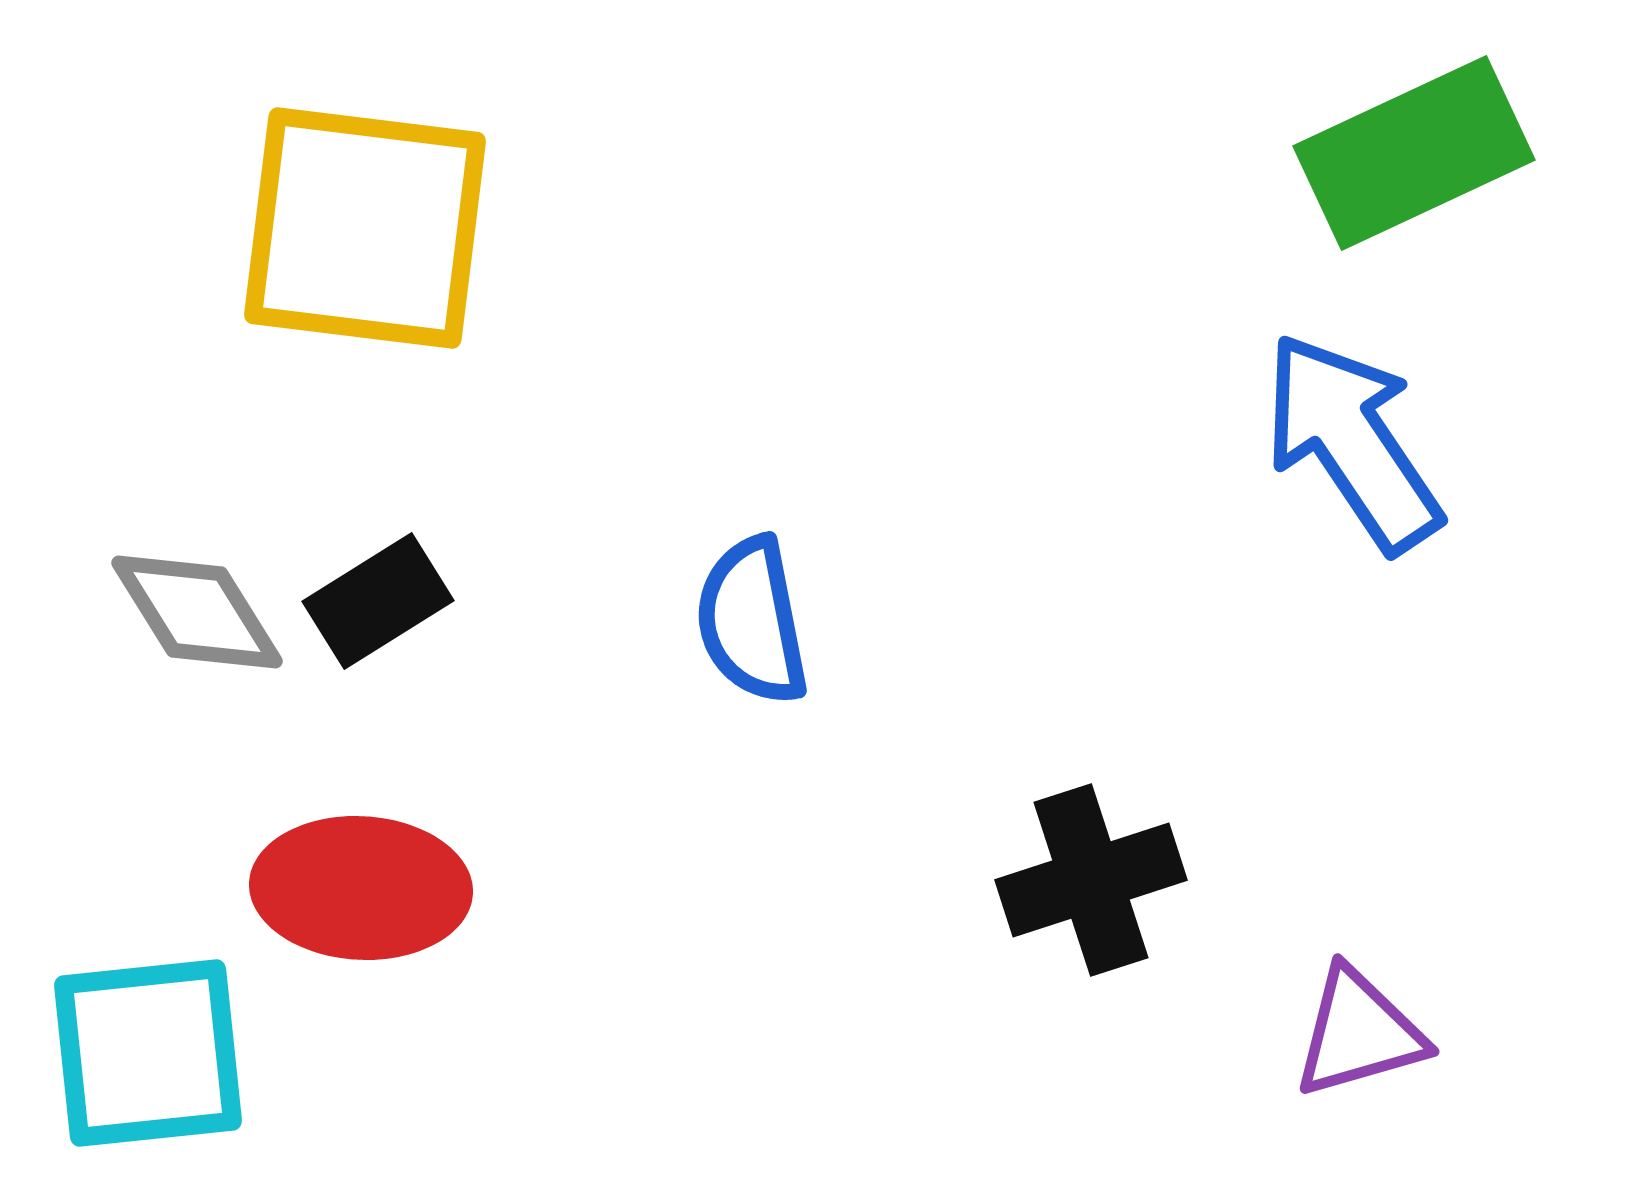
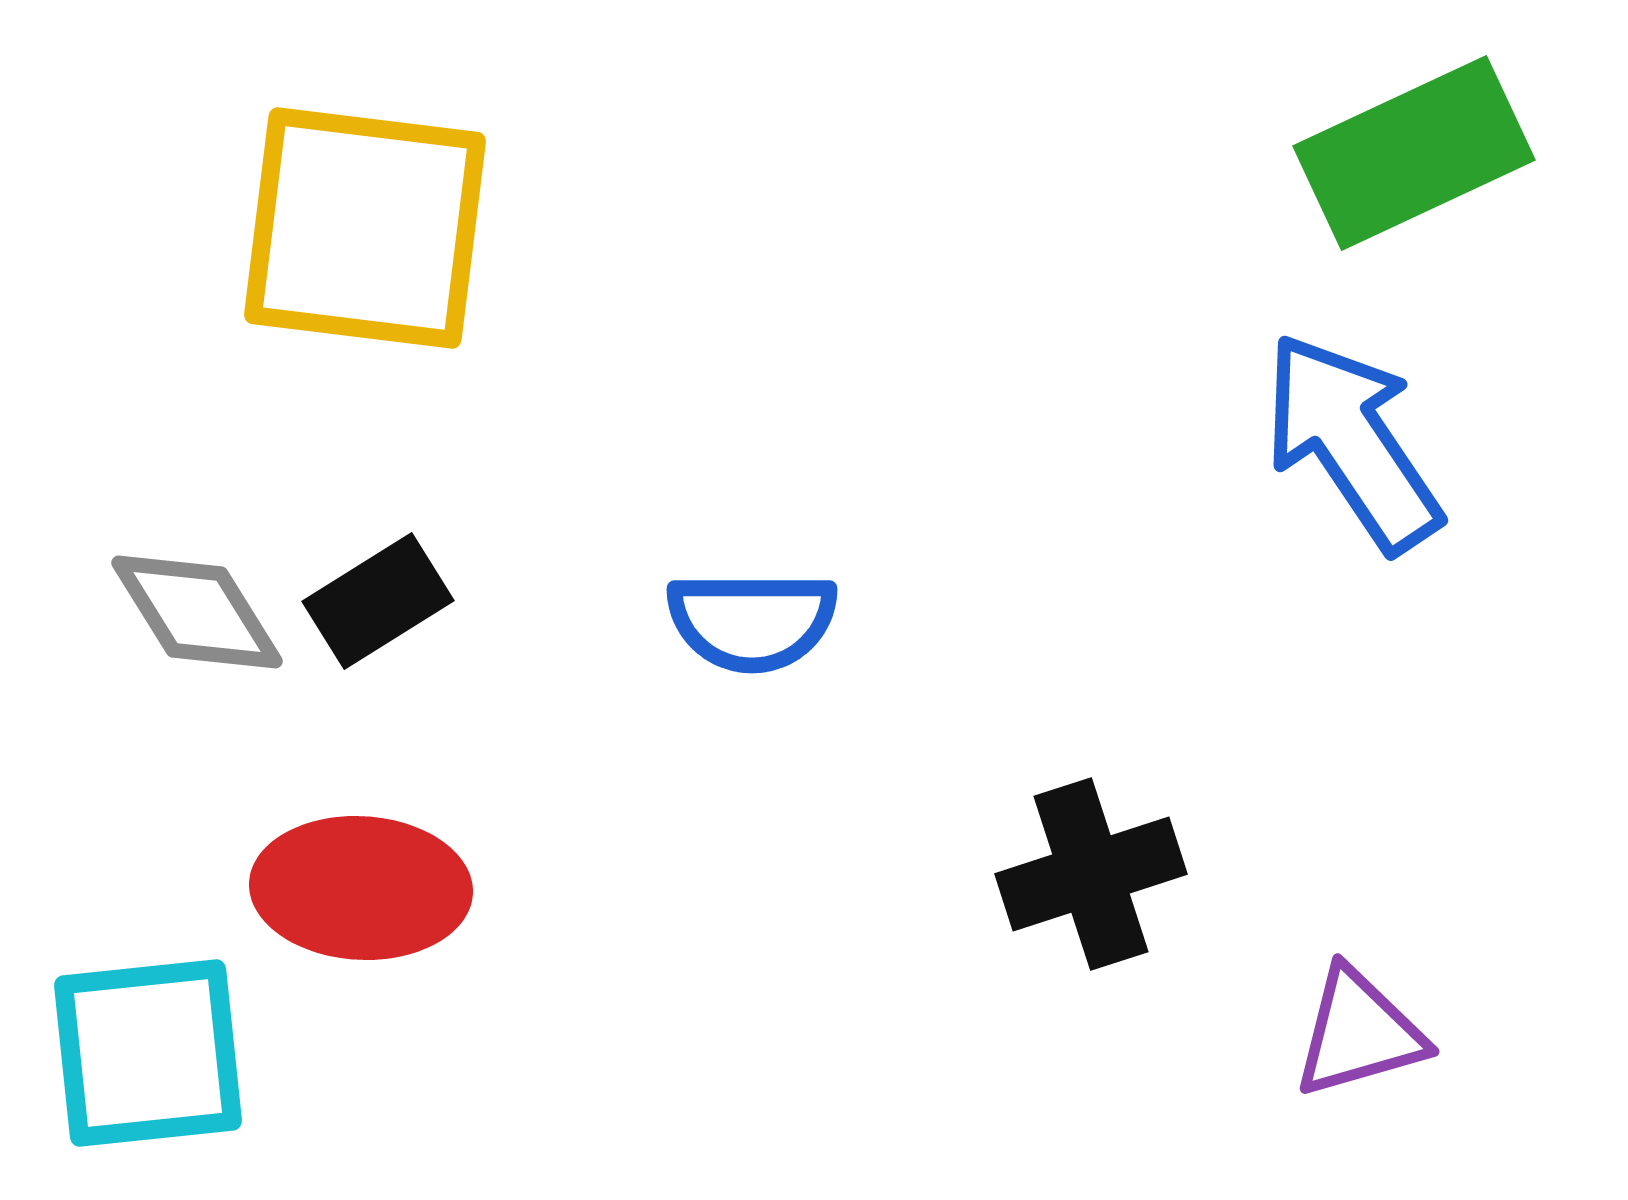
blue semicircle: rotated 79 degrees counterclockwise
black cross: moved 6 px up
